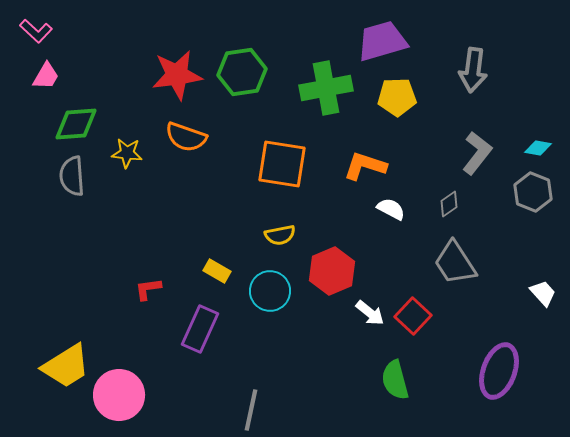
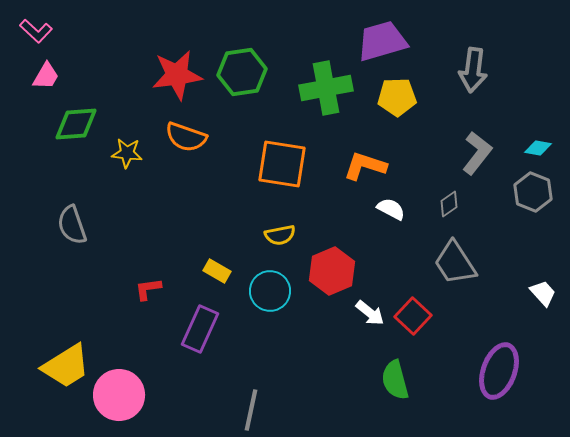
gray semicircle: moved 49 px down; rotated 15 degrees counterclockwise
